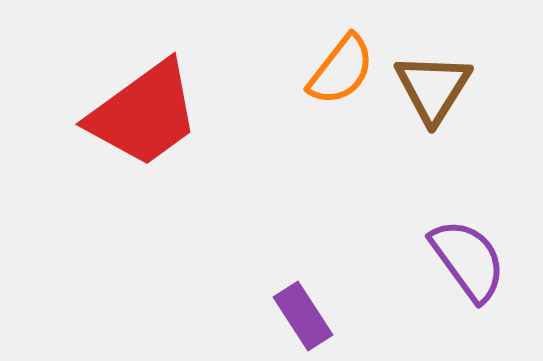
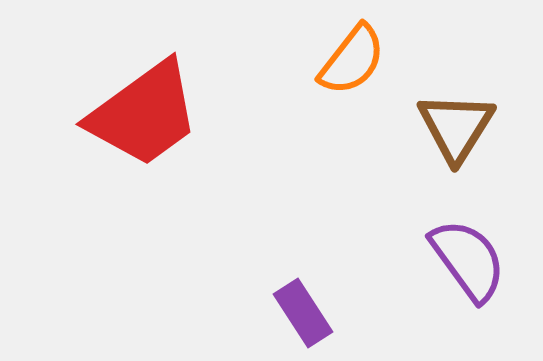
orange semicircle: moved 11 px right, 10 px up
brown triangle: moved 23 px right, 39 px down
purple rectangle: moved 3 px up
